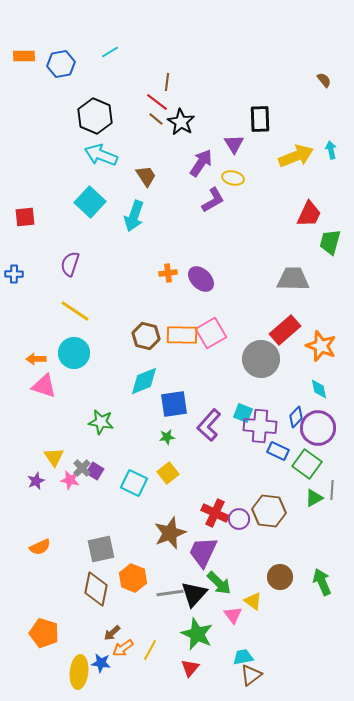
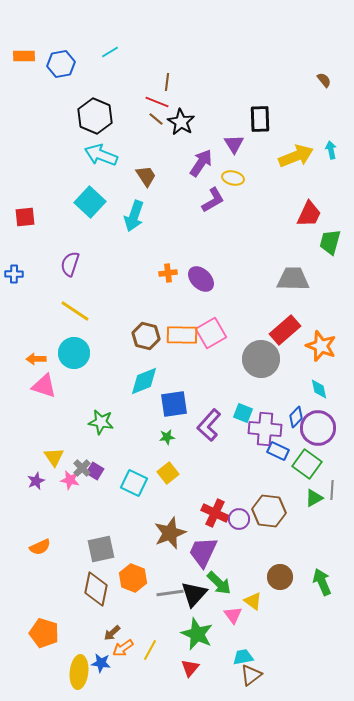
red line at (157, 102): rotated 15 degrees counterclockwise
purple cross at (260, 426): moved 5 px right, 3 px down
